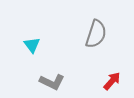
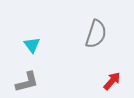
gray L-shape: moved 25 px left; rotated 40 degrees counterclockwise
